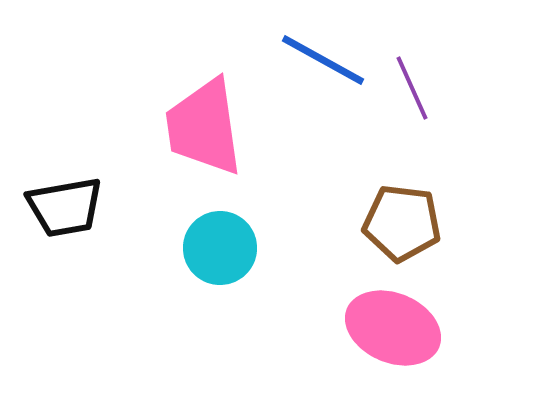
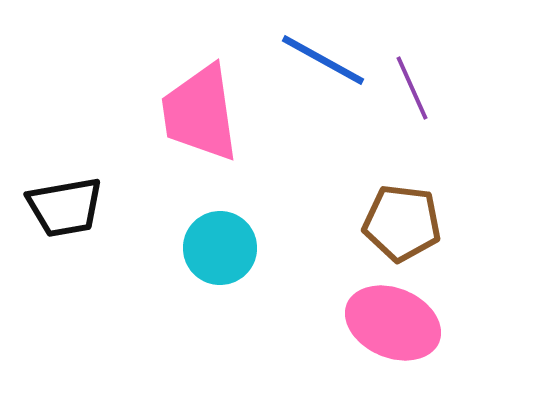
pink trapezoid: moved 4 px left, 14 px up
pink ellipse: moved 5 px up
